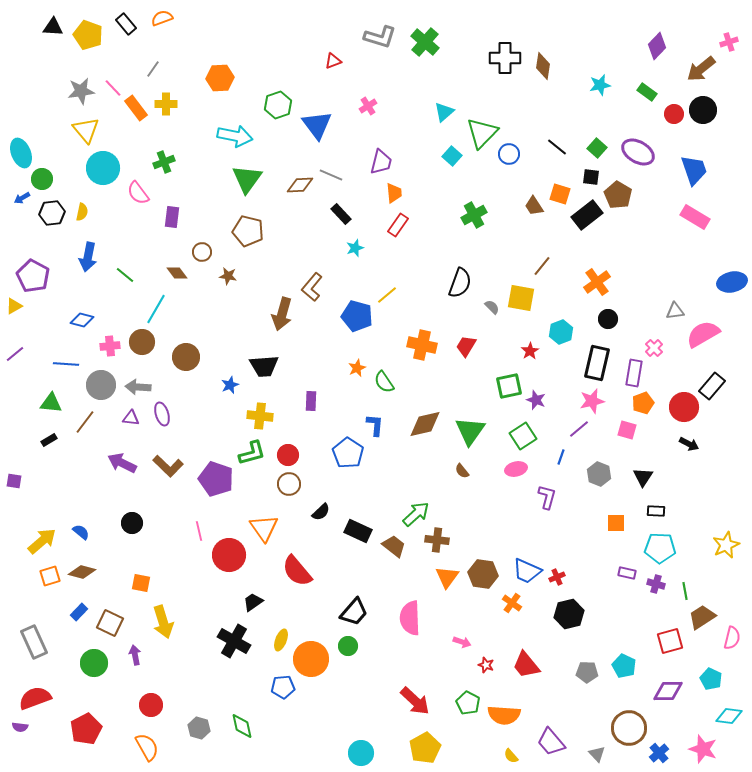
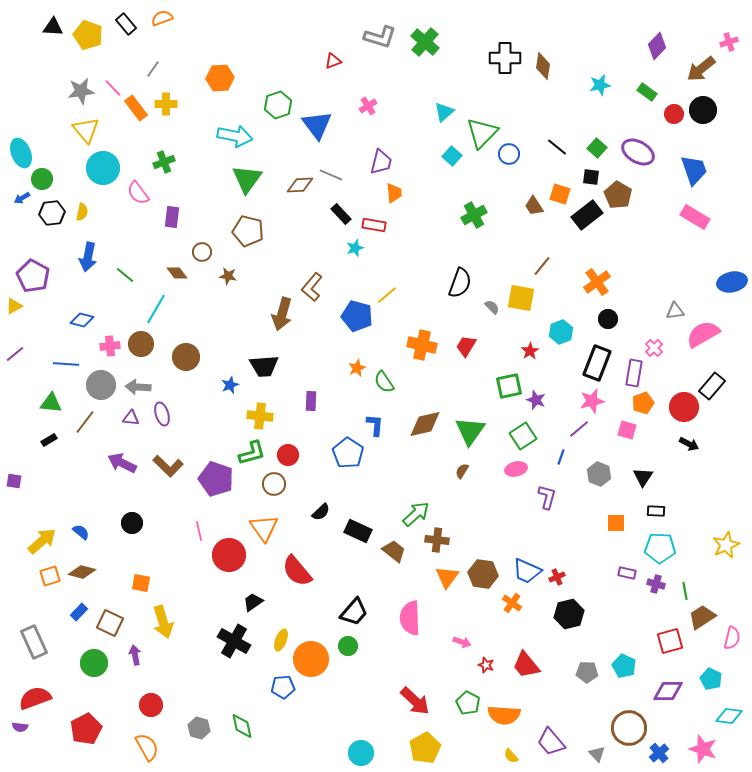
red rectangle at (398, 225): moved 24 px left; rotated 65 degrees clockwise
brown circle at (142, 342): moved 1 px left, 2 px down
black rectangle at (597, 363): rotated 8 degrees clockwise
brown semicircle at (462, 471): rotated 70 degrees clockwise
brown circle at (289, 484): moved 15 px left
brown trapezoid at (394, 546): moved 5 px down
